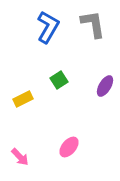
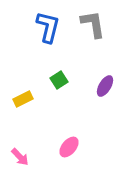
blue L-shape: rotated 16 degrees counterclockwise
